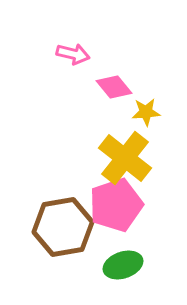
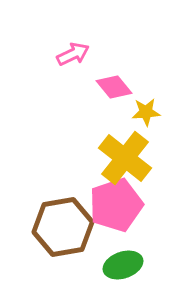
pink arrow: rotated 40 degrees counterclockwise
